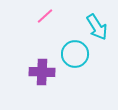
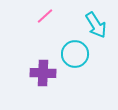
cyan arrow: moved 1 px left, 2 px up
purple cross: moved 1 px right, 1 px down
